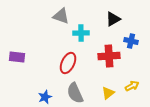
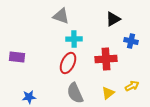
cyan cross: moved 7 px left, 6 px down
red cross: moved 3 px left, 3 px down
blue star: moved 16 px left; rotated 16 degrees clockwise
